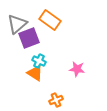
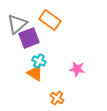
orange cross: moved 1 px right, 2 px up; rotated 32 degrees counterclockwise
